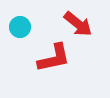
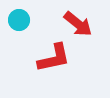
cyan circle: moved 1 px left, 7 px up
